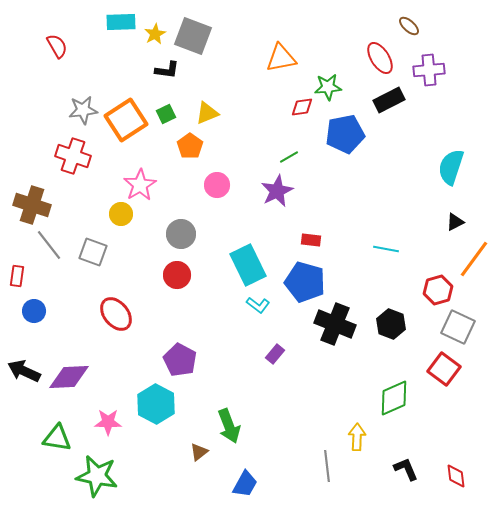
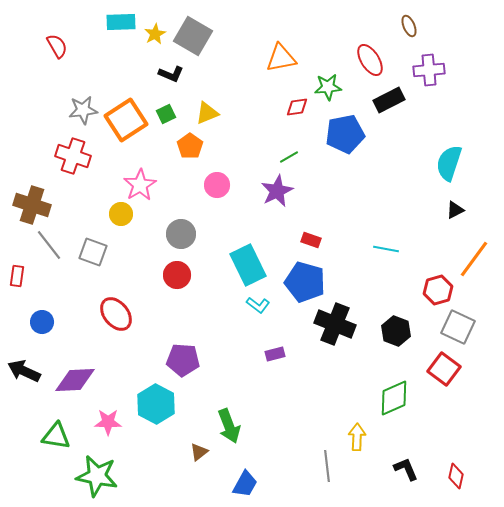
brown ellipse at (409, 26): rotated 25 degrees clockwise
gray square at (193, 36): rotated 9 degrees clockwise
red ellipse at (380, 58): moved 10 px left, 2 px down
black L-shape at (167, 70): moved 4 px right, 4 px down; rotated 15 degrees clockwise
red diamond at (302, 107): moved 5 px left
cyan semicircle at (451, 167): moved 2 px left, 4 px up
black triangle at (455, 222): moved 12 px up
red rectangle at (311, 240): rotated 12 degrees clockwise
blue circle at (34, 311): moved 8 px right, 11 px down
black hexagon at (391, 324): moved 5 px right, 7 px down
purple rectangle at (275, 354): rotated 36 degrees clockwise
purple pentagon at (180, 360): moved 3 px right; rotated 24 degrees counterclockwise
purple diamond at (69, 377): moved 6 px right, 3 px down
green triangle at (57, 438): moved 1 px left, 2 px up
red diamond at (456, 476): rotated 20 degrees clockwise
